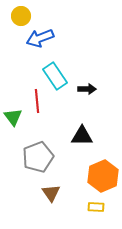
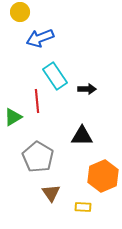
yellow circle: moved 1 px left, 4 px up
green triangle: rotated 36 degrees clockwise
gray pentagon: rotated 20 degrees counterclockwise
yellow rectangle: moved 13 px left
